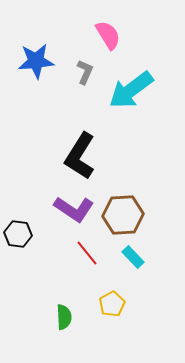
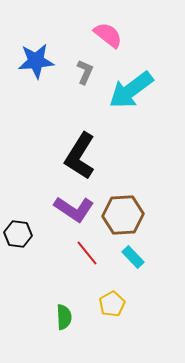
pink semicircle: rotated 20 degrees counterclockwise
